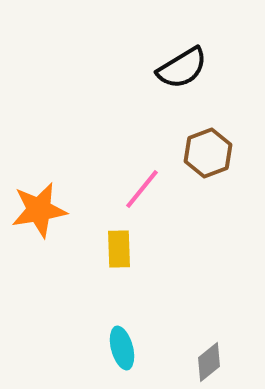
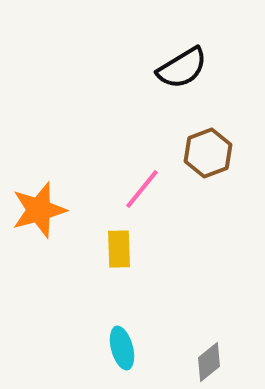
orange star: rotated 6 degrees counterclockwise
